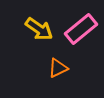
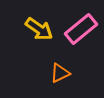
orange triangle: moved 2 px right, 5 px down
